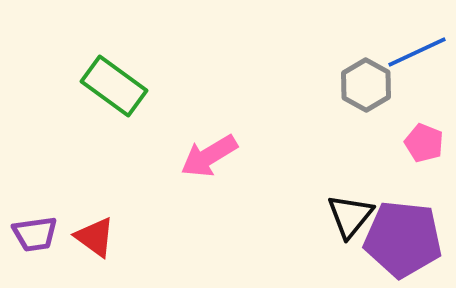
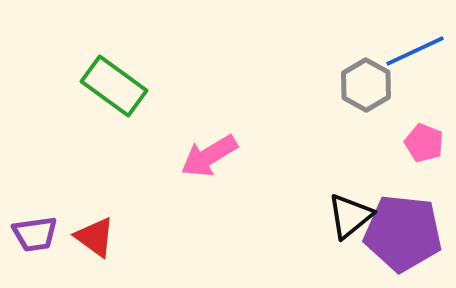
blue line: moved 2 px left, 1 px up
black triangle: rotated 12 degrees clockwise
purple pentagon: moved 6 px up
